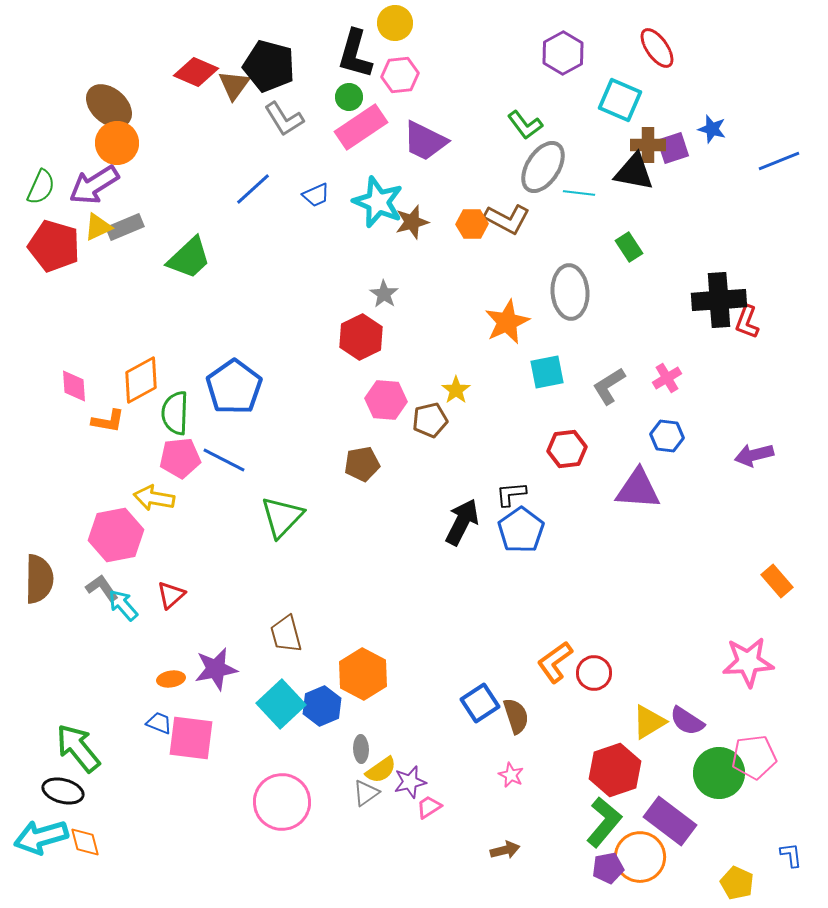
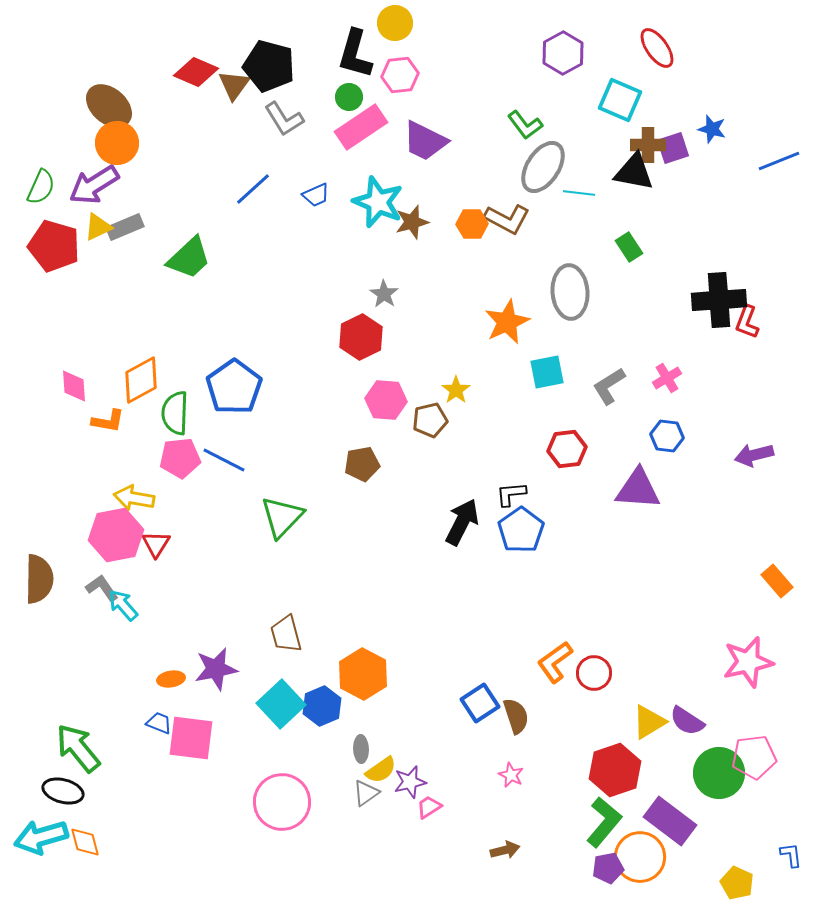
yellow arrow at (154, 498): moved 20 px left
red triangle at (171, 595): moved 15 px left, 51 px up; rotated 16 degrees counterclockwise
pink star at (748, 662): rotated 9 degrees counterclockwise
